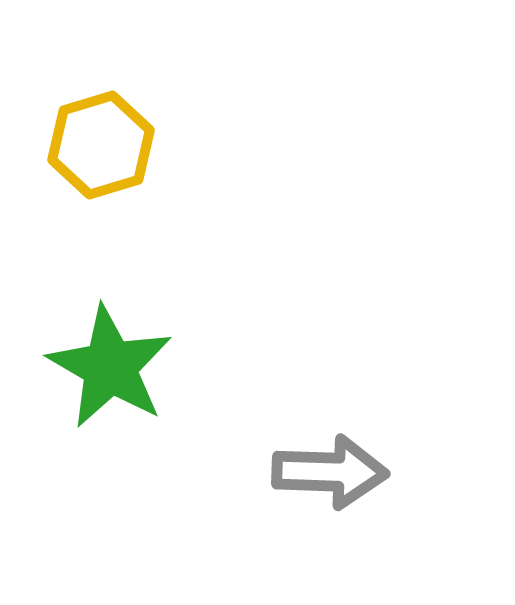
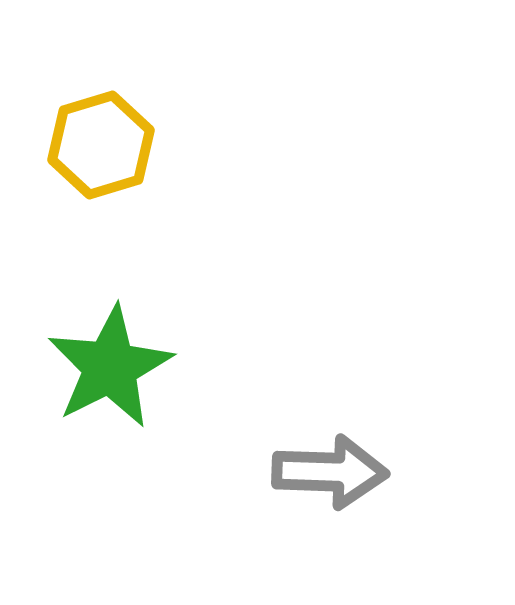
green star: rotated 15 degrees clockwise
